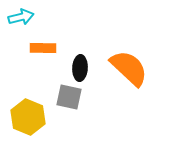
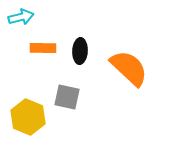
black ellipse: moved 17 px up
gray square: moved 2 px left
